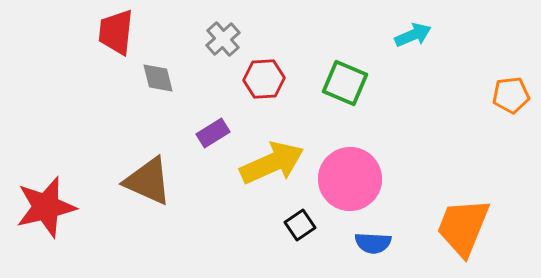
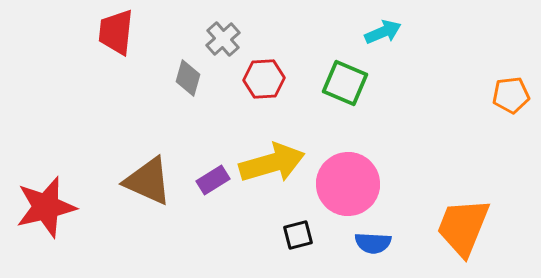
cyan arrow: moved 30 px left, 3 px up
gray diamond: moved 30 px right; rotated 30 degrees clockwise
purple rectangle: moved 47 px down
yellow arrow: rotated 8 degrees clockwise
pink circle: moved 2 px left, 5 px down
black square: moved 2 px left, 10 px down; rotated 20 degrees clockwise
